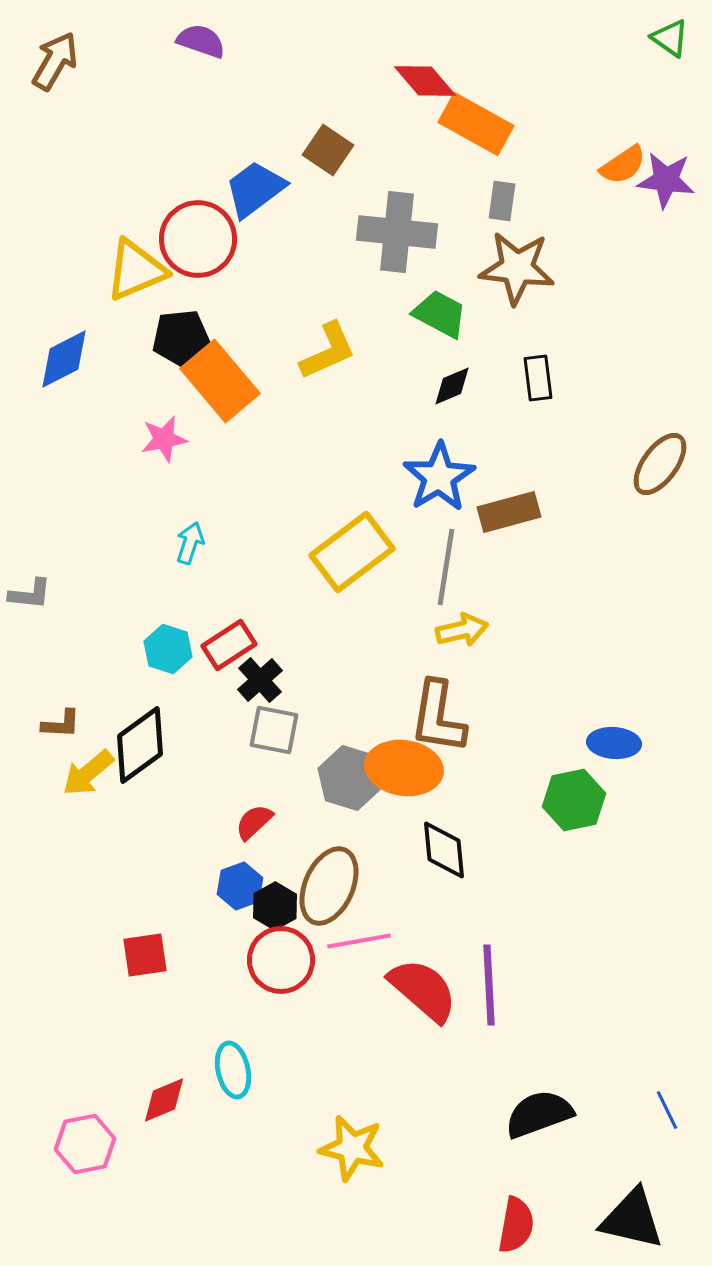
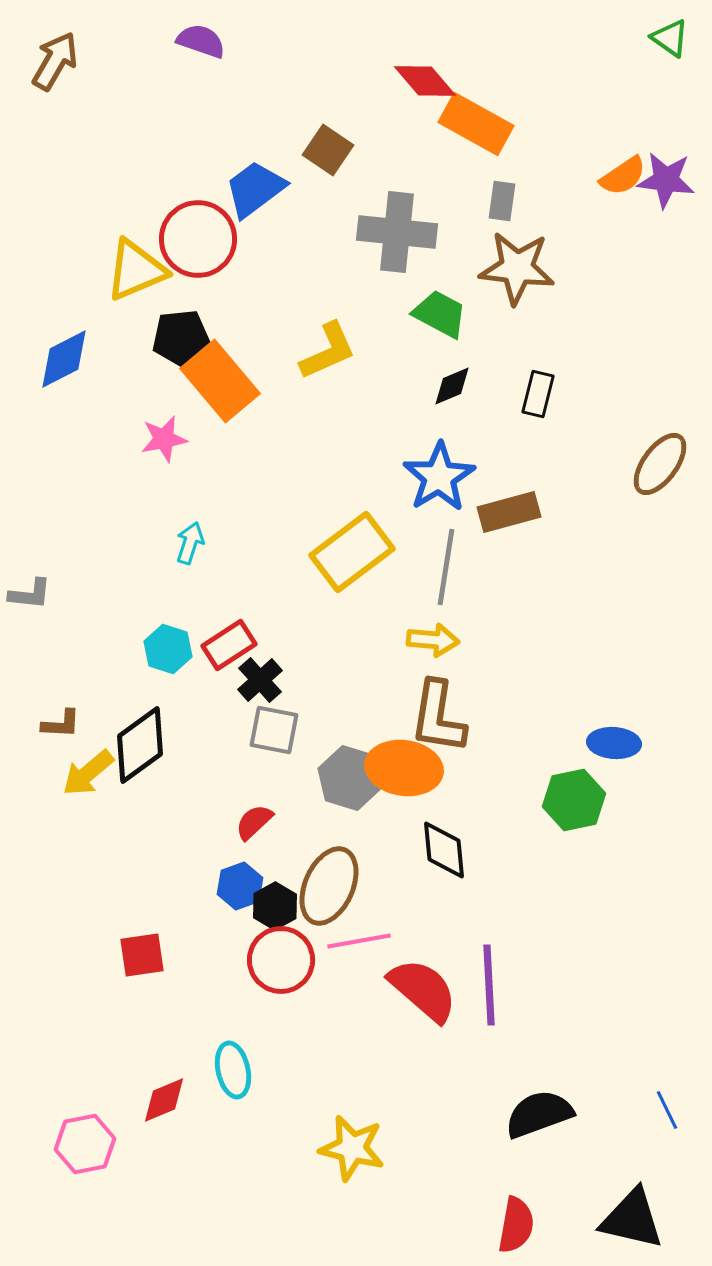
orange semicircle at (623, 165): moved 11 px down
black rectangle at (538, 378): moved 16 px down; rotated 21 degrees clockwise
yellow arrow at (462, 630): moved 29 px left, 10 px down; rotated 18 degrees clockwise
red square at (145, 955): moved 3 px left
